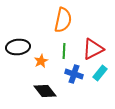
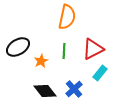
orange semicircle: moved 4 px right, 3 px up
black ellipse: rotated 25 degrees counterclockwise
blue cross: moved 15 px down; rotated 30 degrees clockwise
